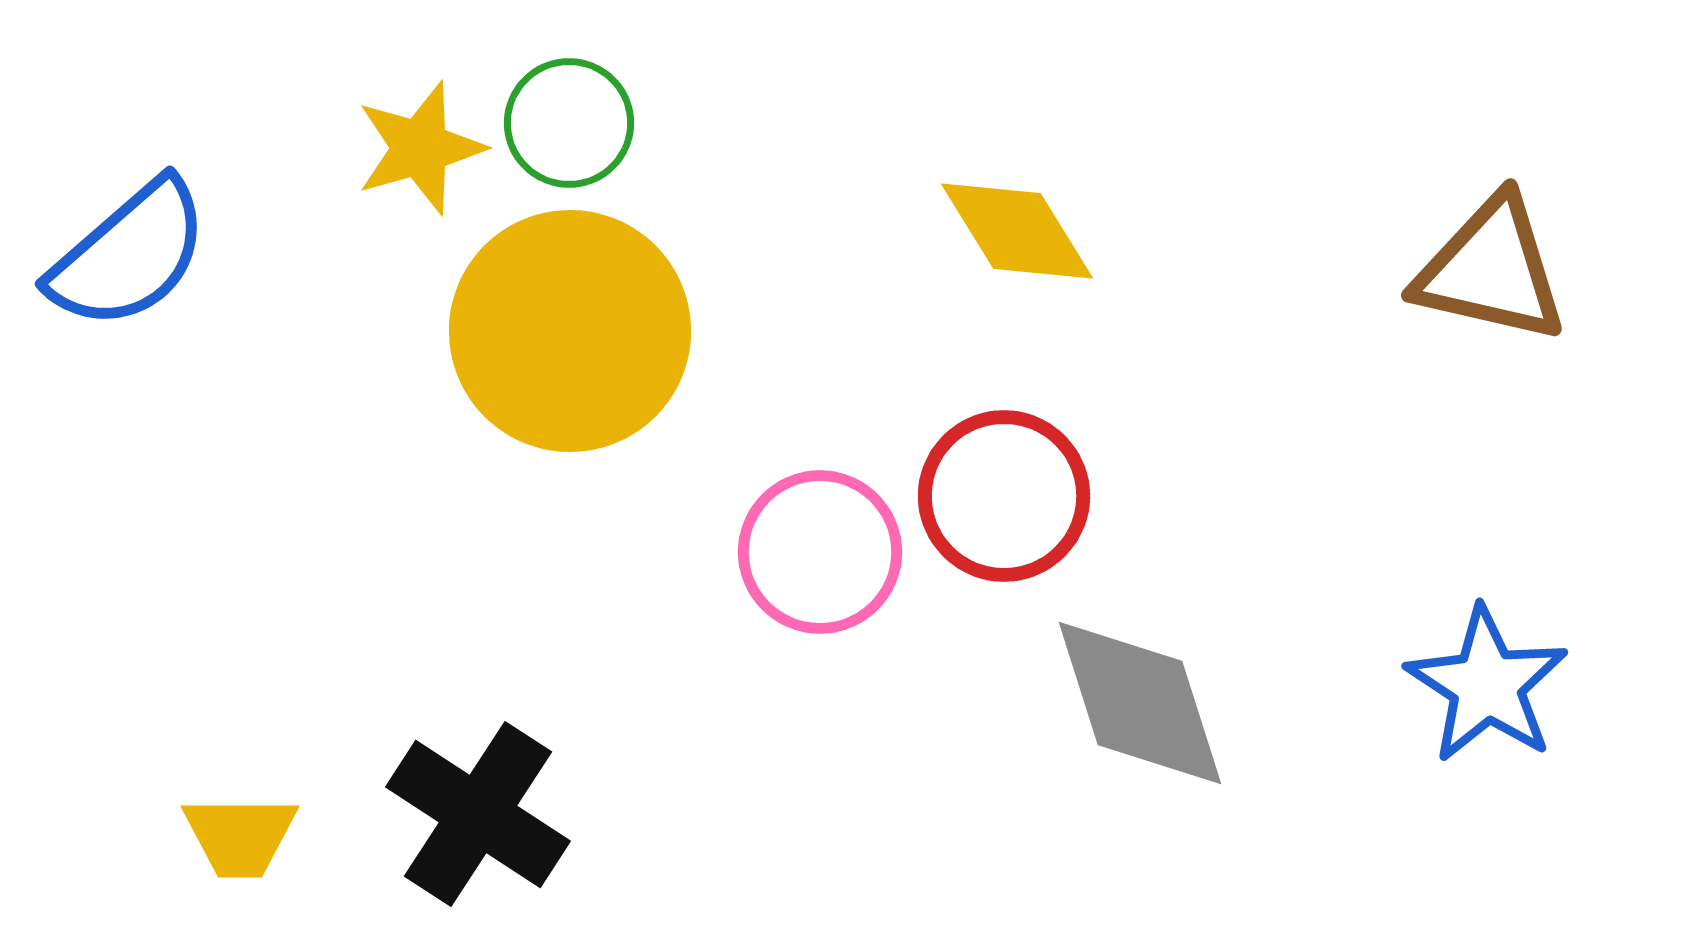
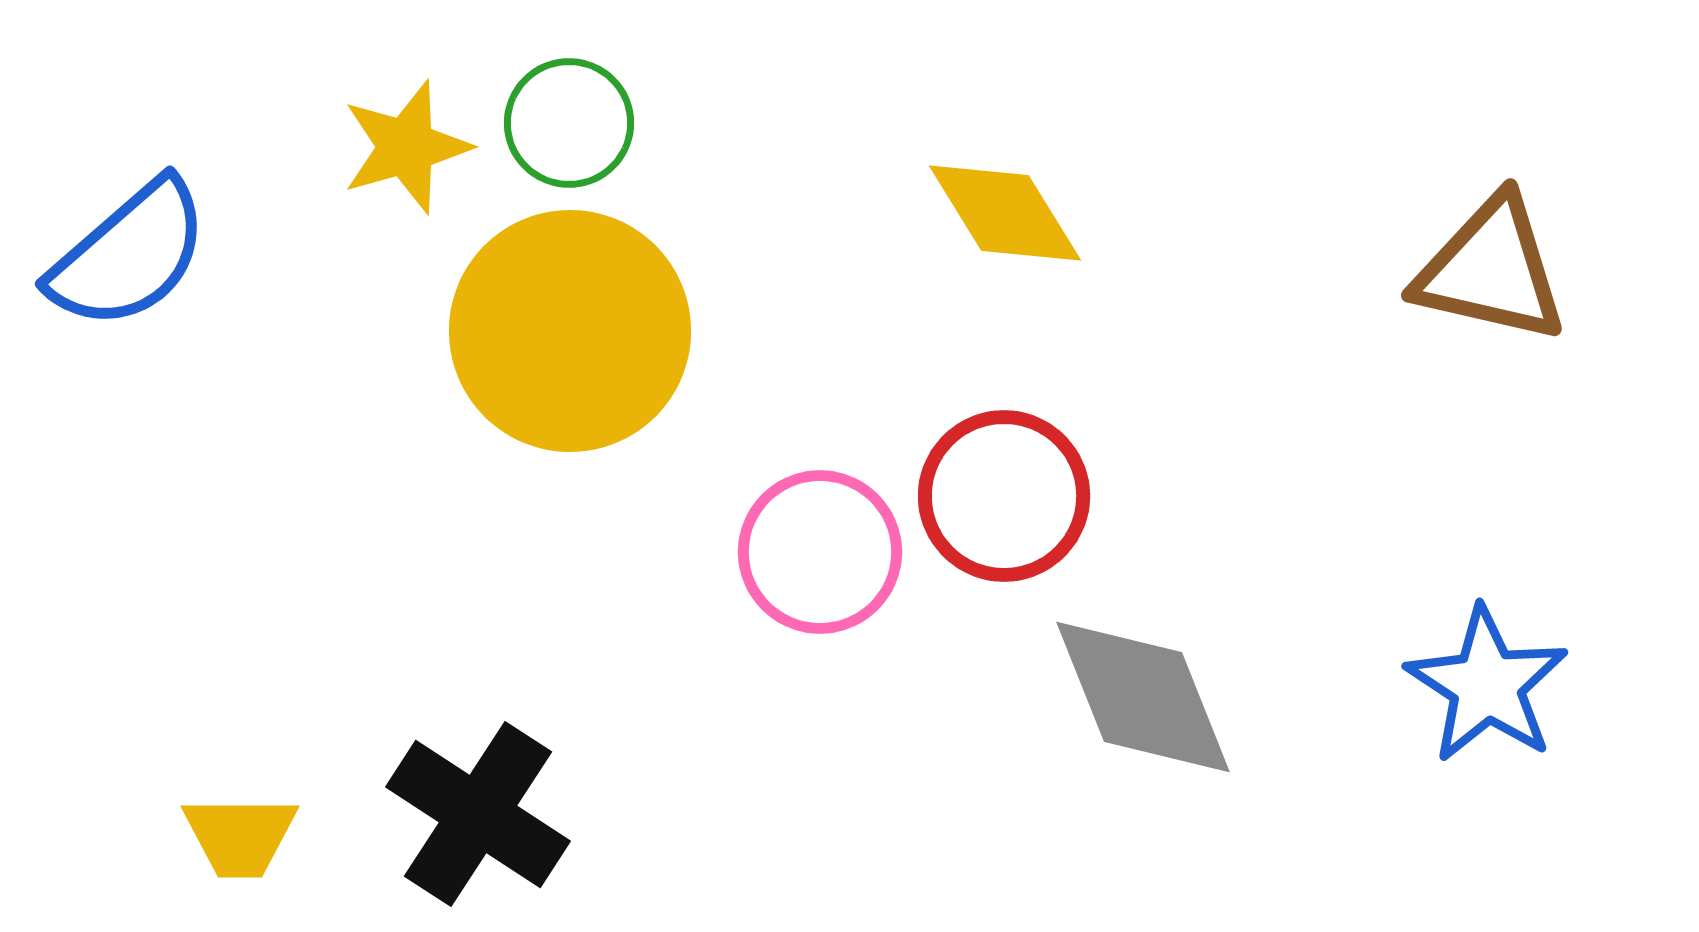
yellow star: moved 14 px left, 1 px up
yellow diamond: moved 12 px left, 18 px up
gray diamond: moved 3 px right, 6 px up; rotated 4 degrees counterclockwise
